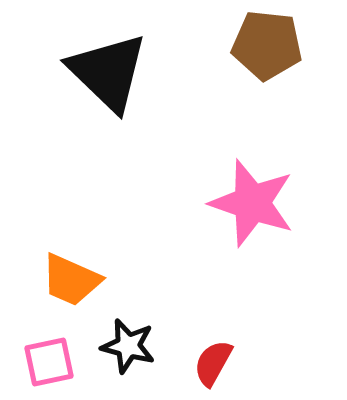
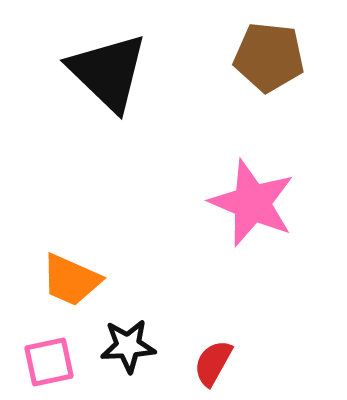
brown pentagon: moved 2 px right, 12 px down
pink star: rotated 4 degrees clockwise
black star: rotated 18 degrees counterclockwise
